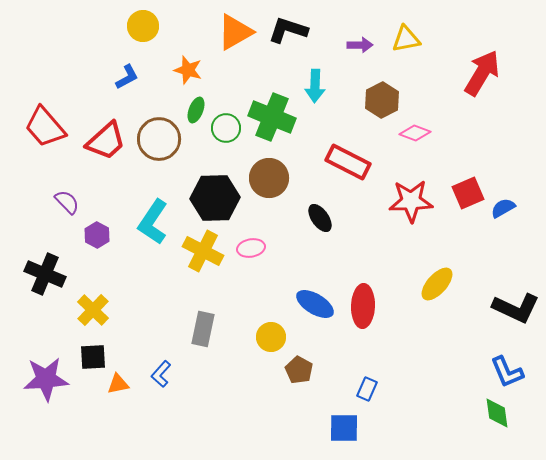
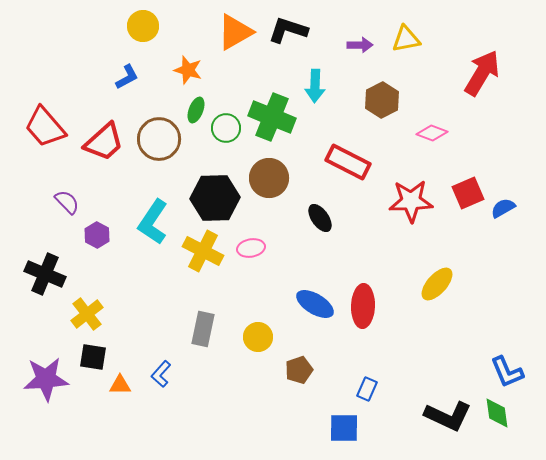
pink diamond at (415, 133): moved 17 px right
red trapezoid at (106, 141): moved 2 px left, 1 px down
black L-shape at (516, 308): moved 68 px left, 108 px down
yellow cross at (93, 310): moved 6 px left, 4 px down; rotated 8 degrees clockwise
yellow circle at (271, 337): moved 13 px left
black square at (93, 357): rotated 12 degrees clockwise
brown pentagon at (299, 370): rotated 24 degrees clockwise
orange triangle at (118, 384): moved 2 px right, 1 px down; rotated 10 degrees clockwise
